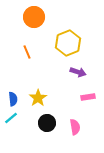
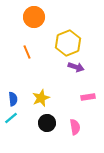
purple arrow: moved 2 px left, 5 px up
yellow star: moved 3 px right; rotated 12 degrees clockwise
